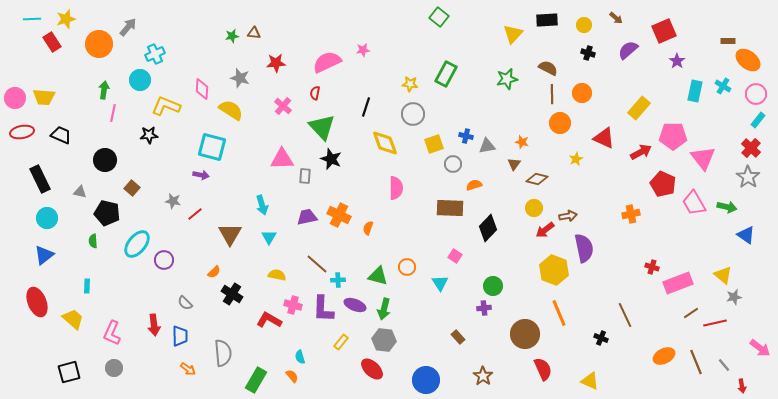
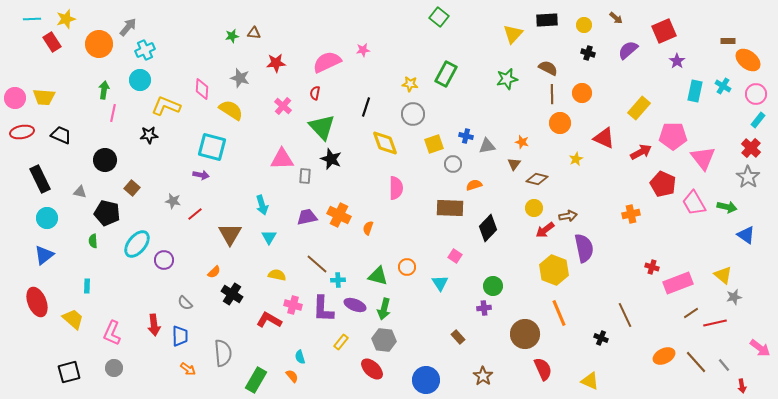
cyan cross at (155, 54): moved 10 px left, 4 px up
brown line at (696, 362): rotated 20 degrees counterclockwise
